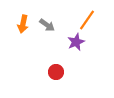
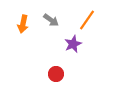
gray arrow: moved 4 px right, 5 px up
purple star: moved 3 px left, 2 px down
red circle: moved 2 px down
